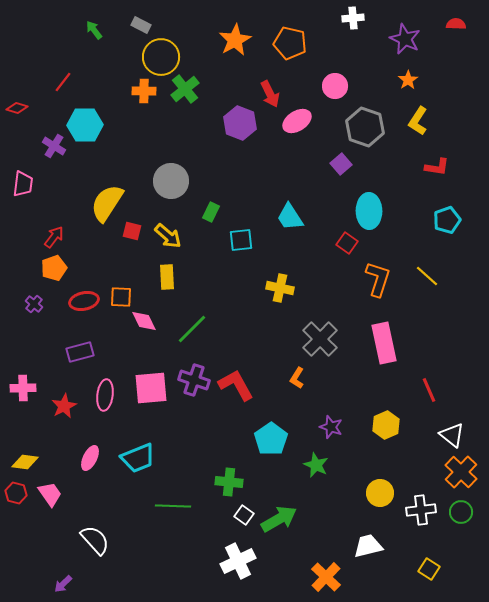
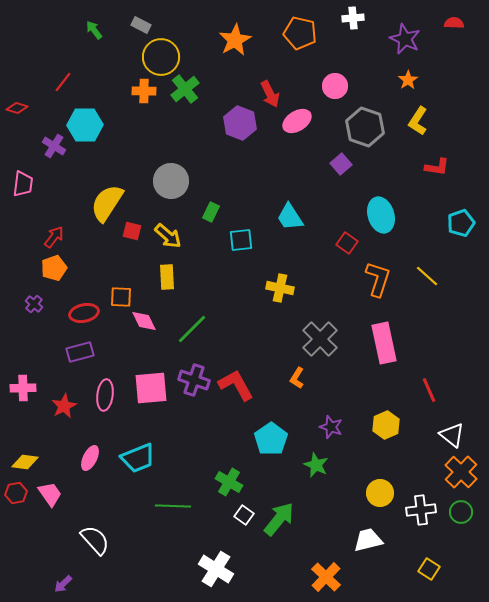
red semicircle at (456, 24): moved 2 px left, 1 px up
orange pentagon at (290, 43): moved 10 px right, 10 px up
cyan ellipse at (369, 211): moved 12 px right, 4 px down; rotated 16 degrees counterclockwise
cyan pentagon at (447, 220): moved 14 px right, 3 px down
red ellipse at (84, 301): moved 12 px down
green cross at (229, 482): rotated 24 degrees clockwise
red hexagon at (16, 493): rotated 25 degrees counterclockwise
green arrow at (279, 519): rotated 21 degrees counterclockwise
white trapezoid at (368, 546): moved 6 px up
white cross at (238, 561): moved 22 px left, 8 px down; rotated 32 degrees counterclockwise
